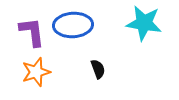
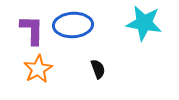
purple L-shape: moved 2 px up; rotated 8 degrees clockwise
orange star: moved 2 px right, 3 px up; rotated 12 degrees counterclockwise
